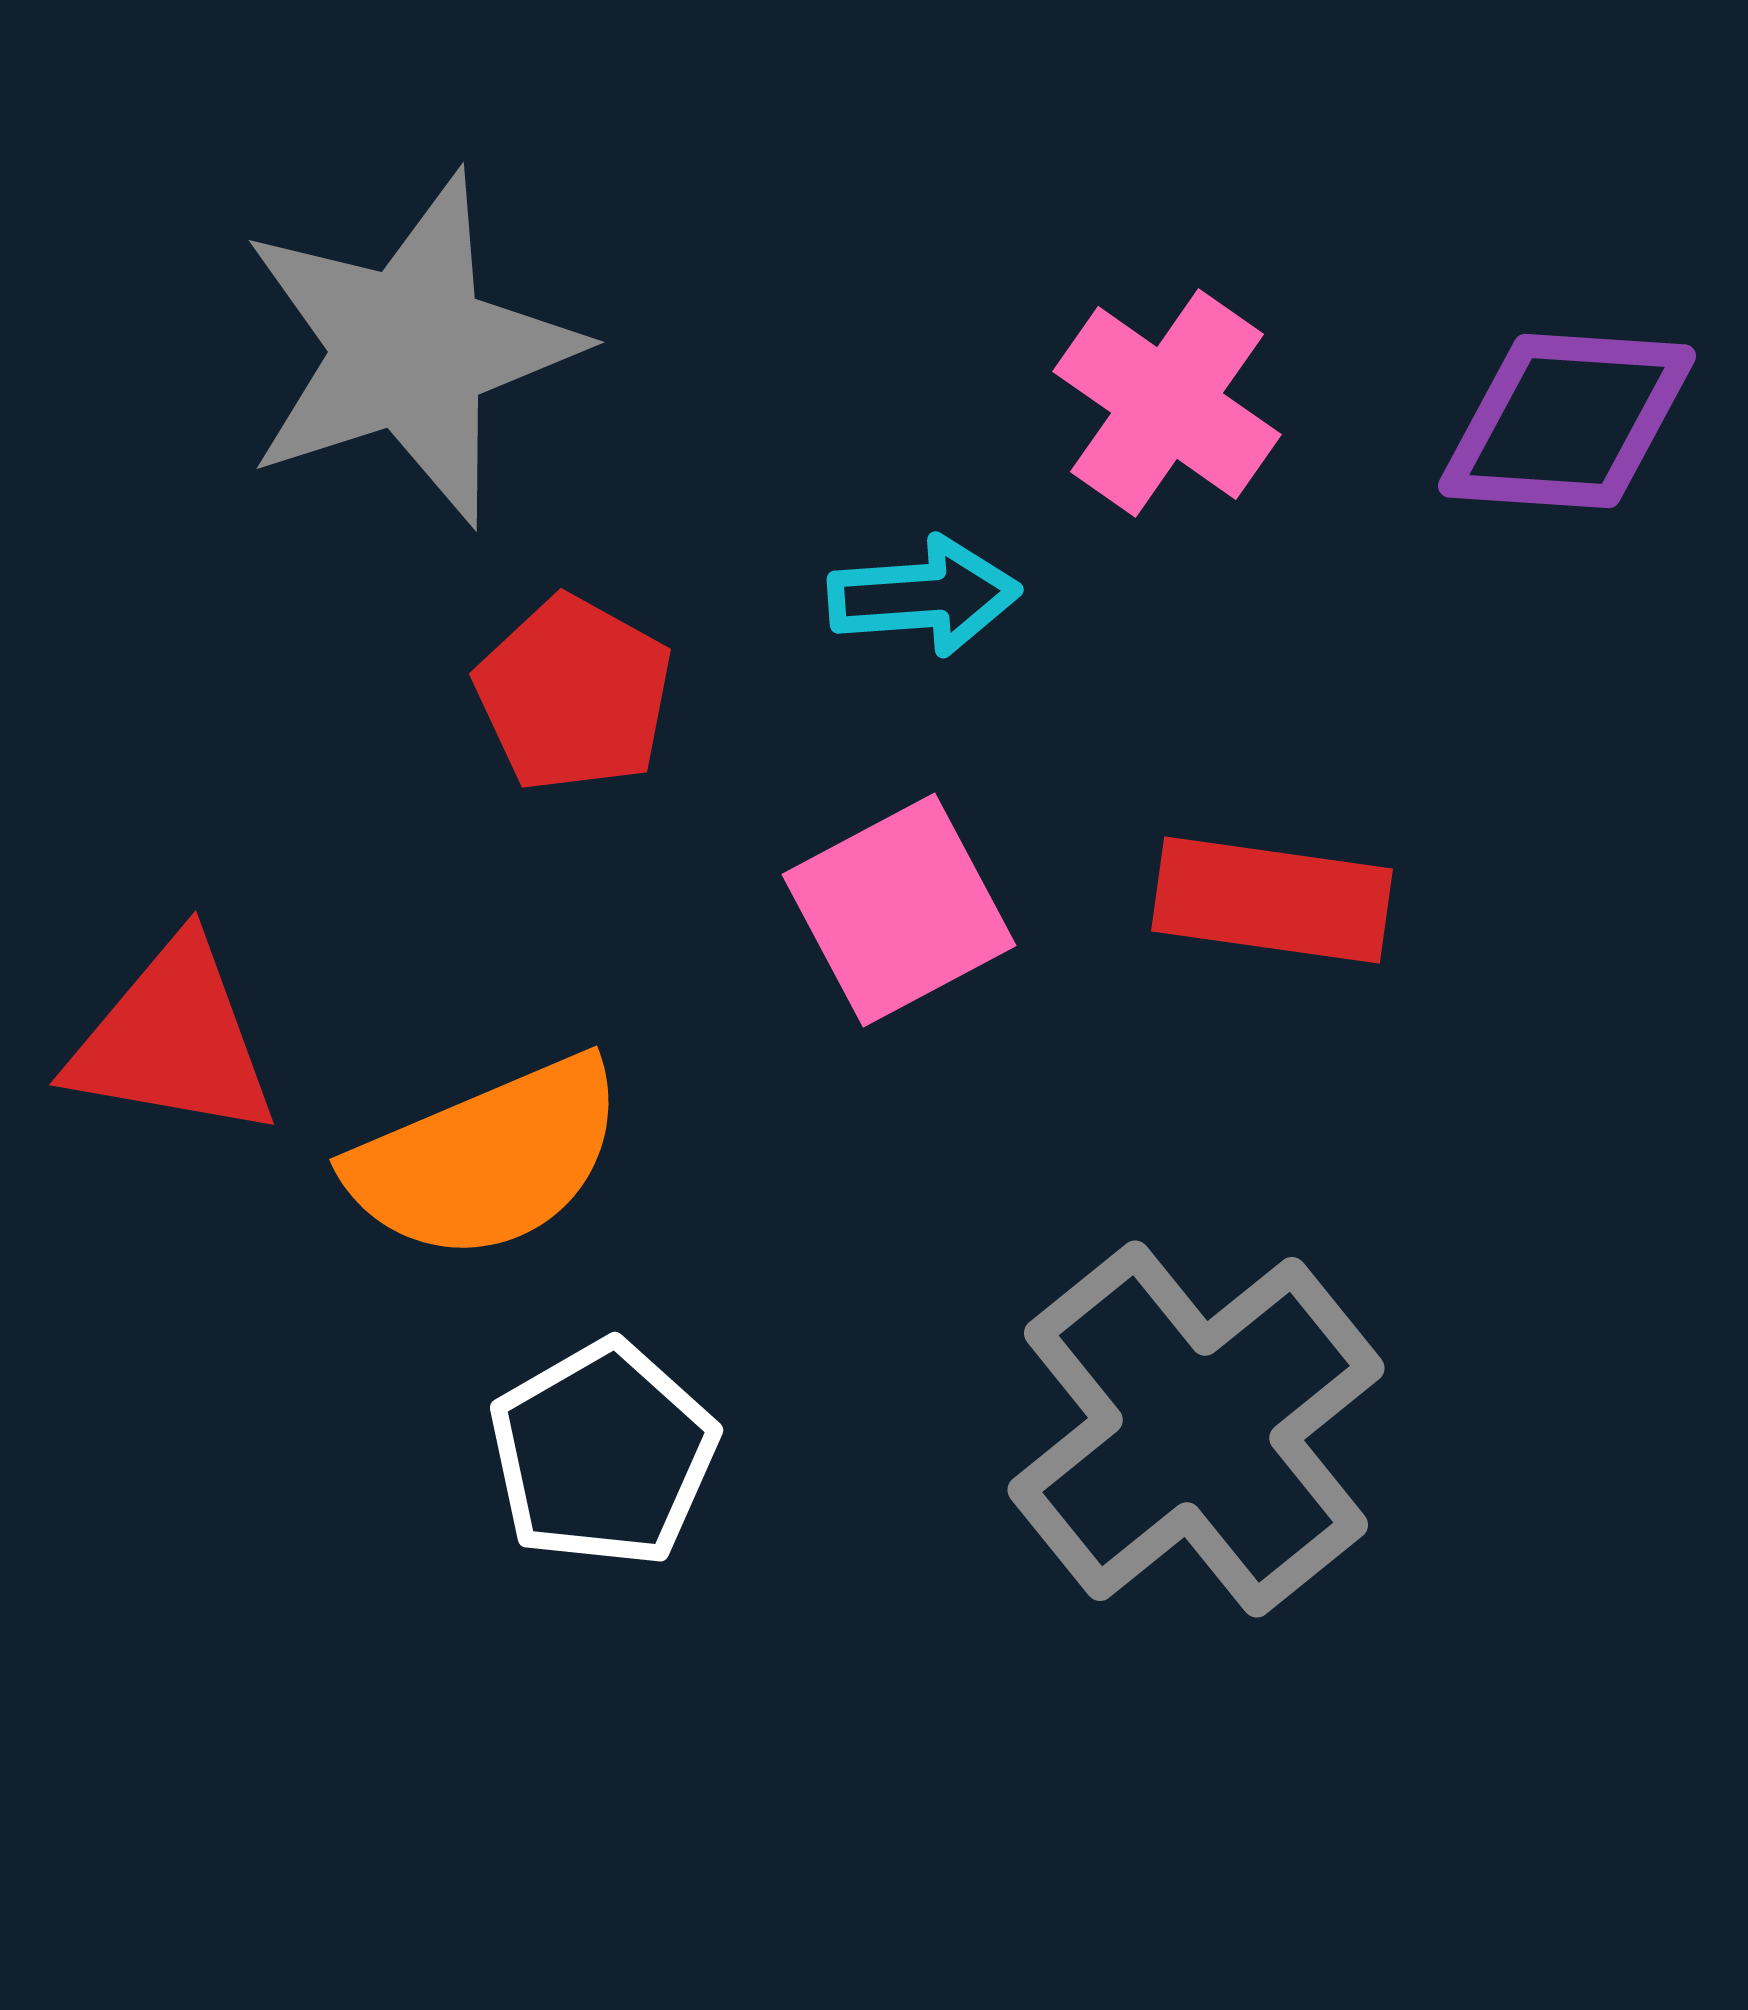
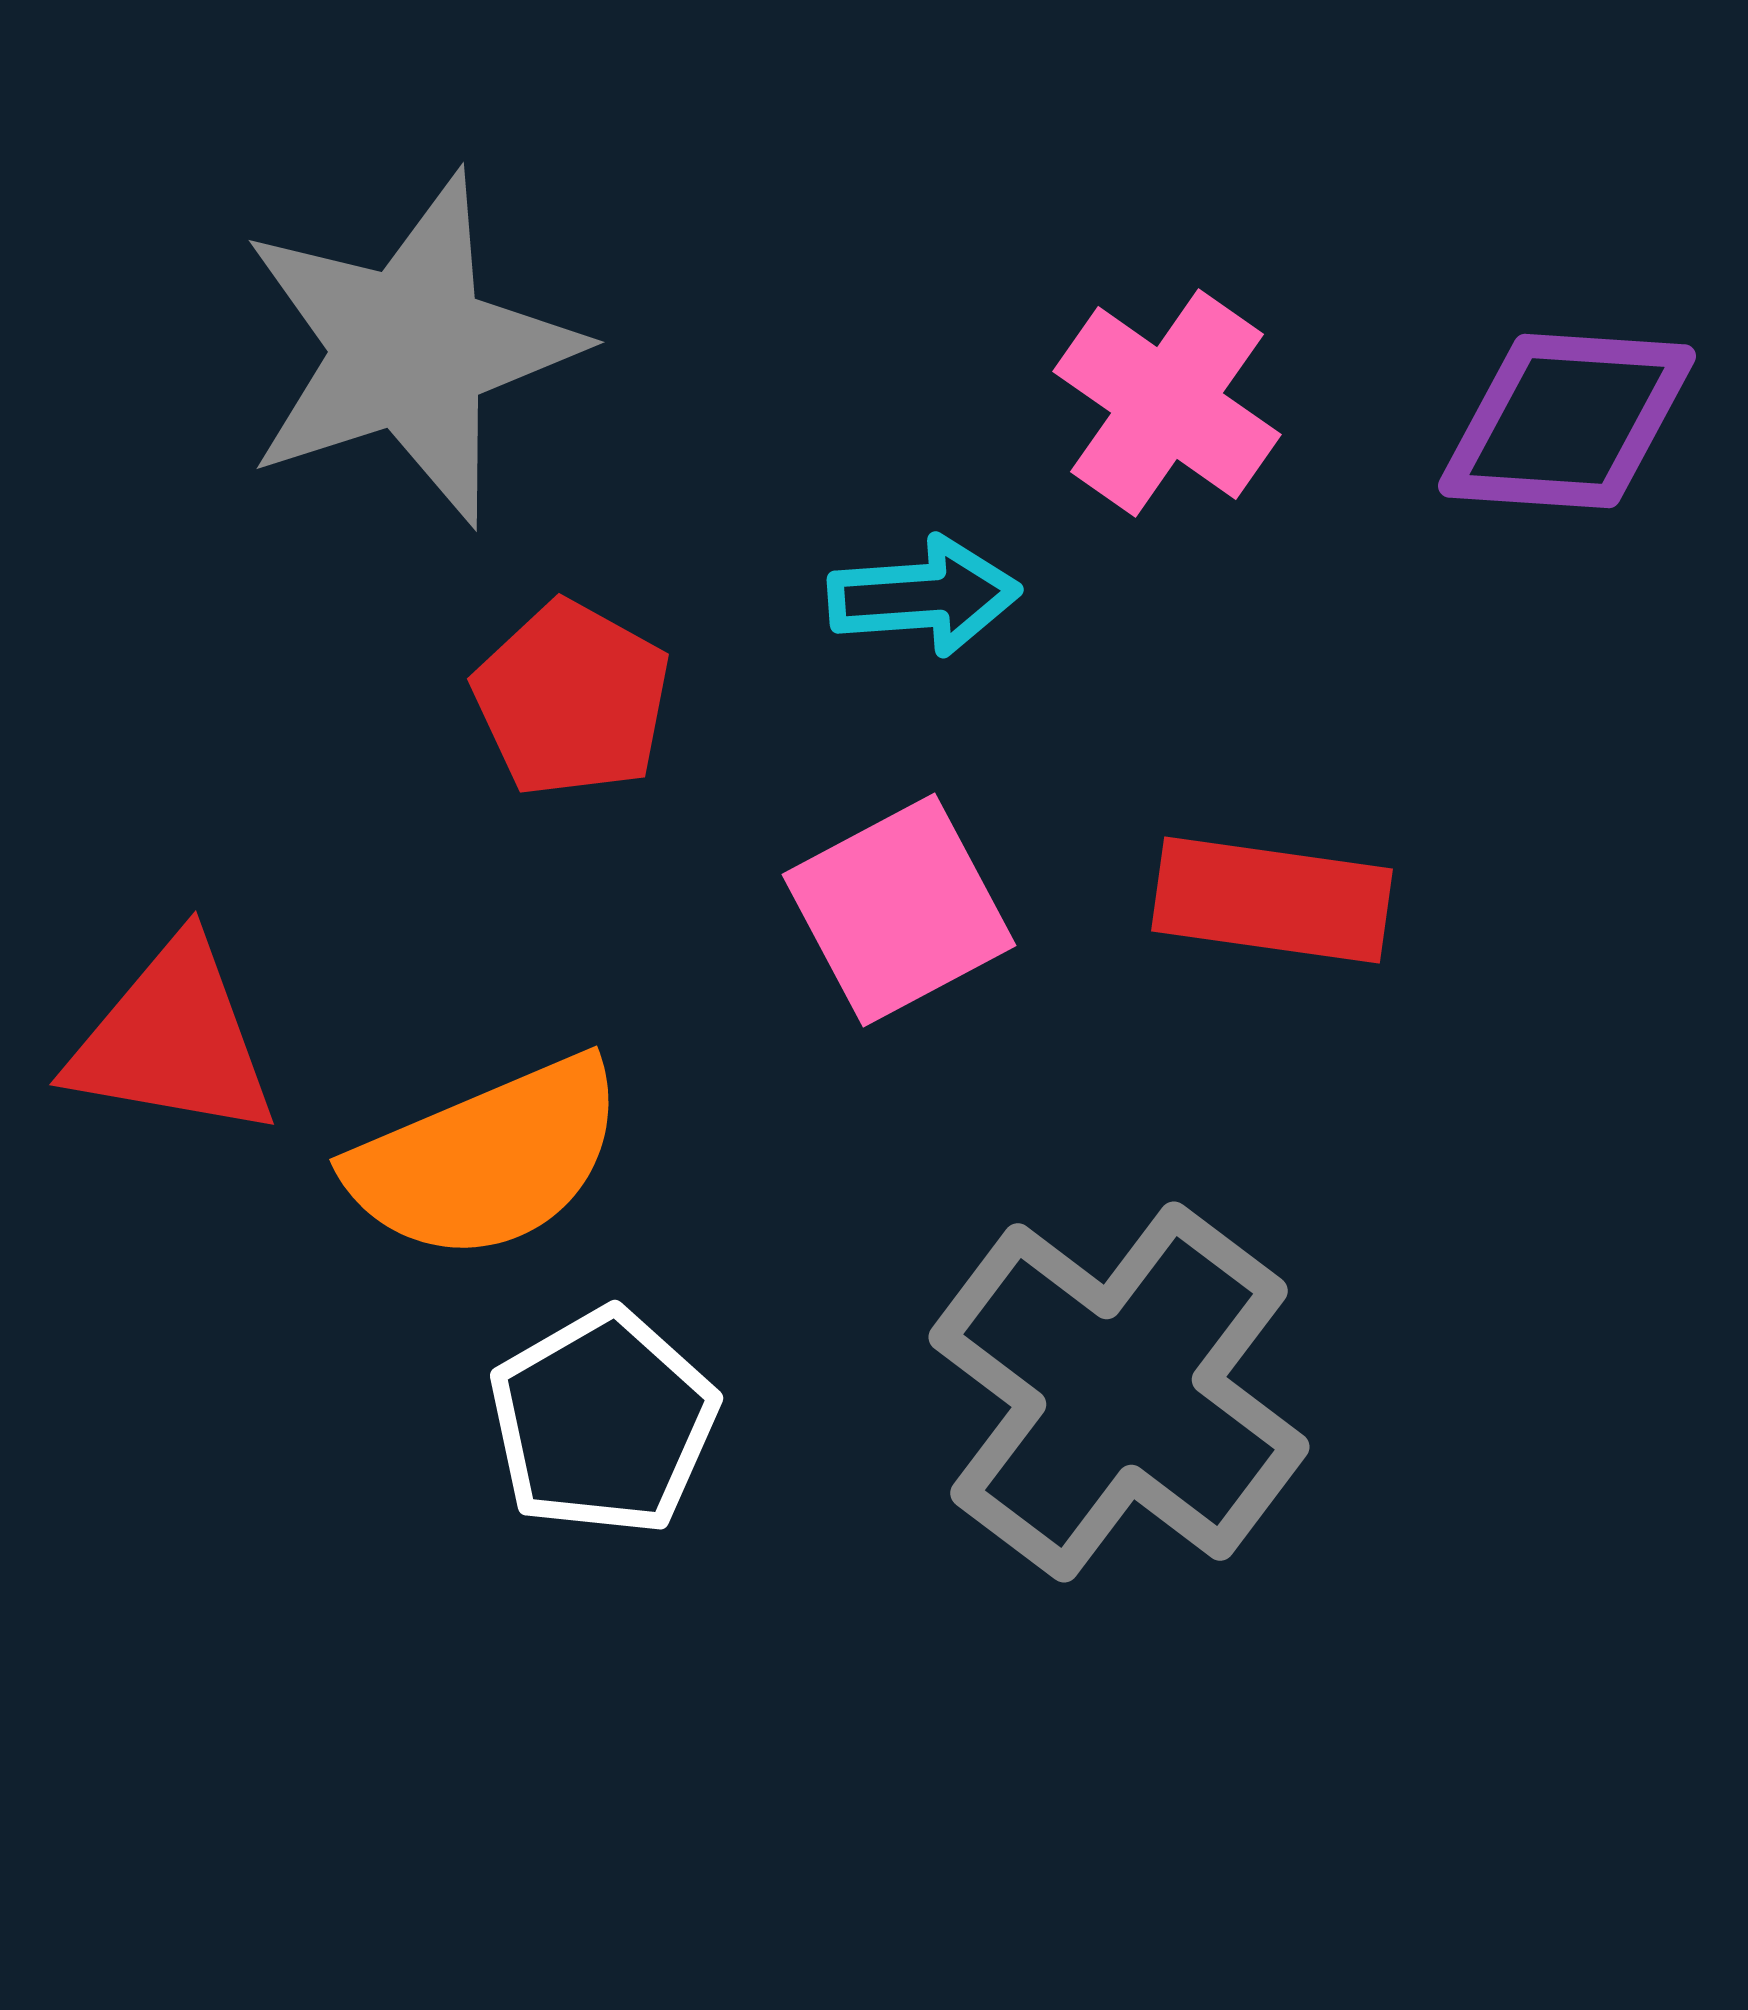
red pentagon: moved 2 px left, 5 px down
gray cross: moved 77 px left, 37 px up; rotated 14 degrees counterclockwise
white pentagon: moved 32 px up
